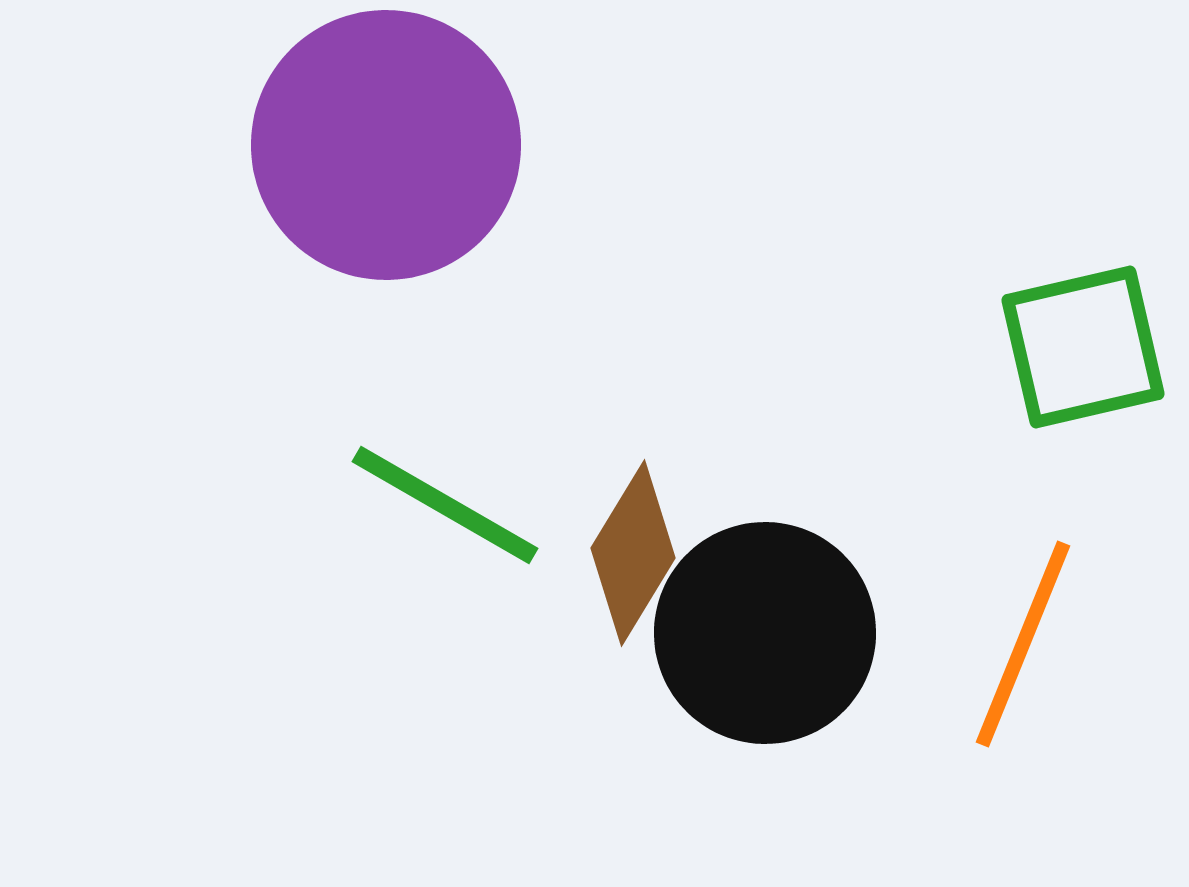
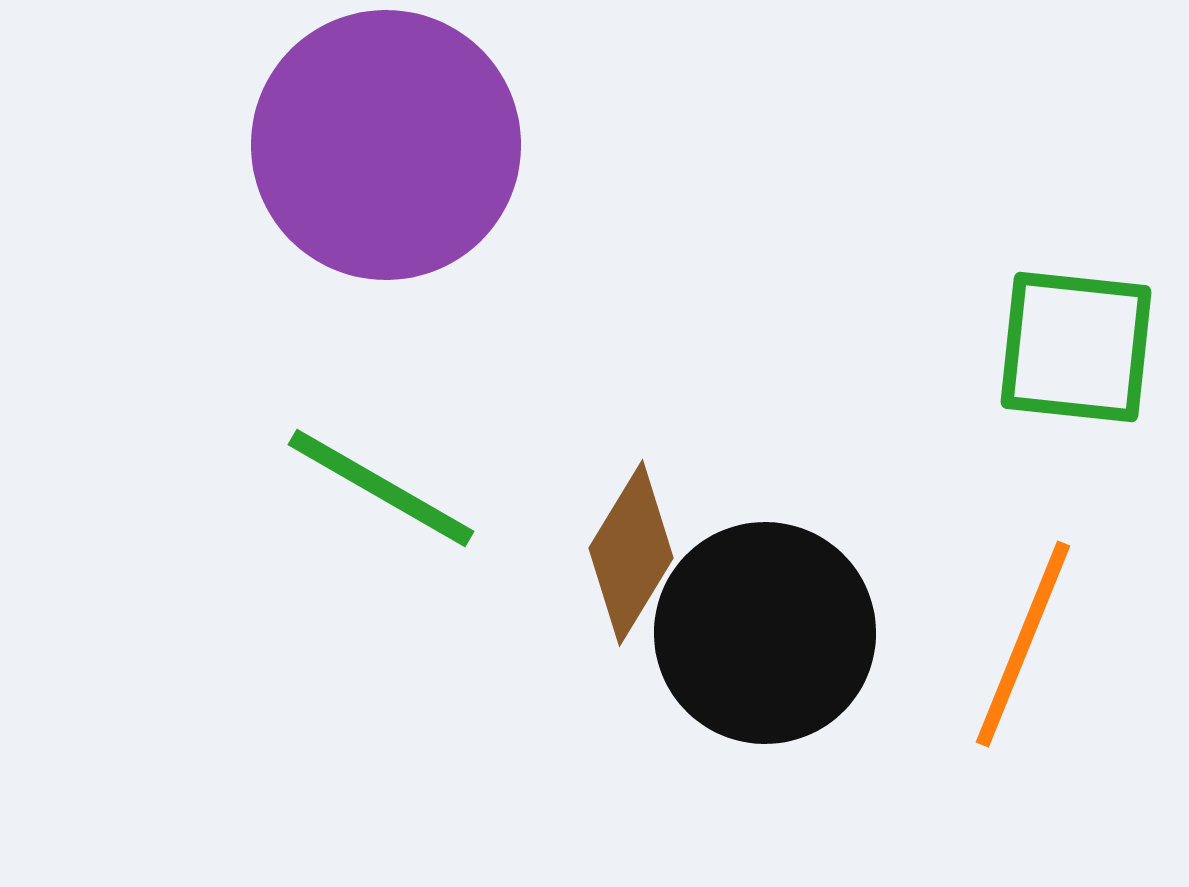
green square: moved 7 px left; rotated 19 degrees clockwise
green line: moved 64 px left, 17 px up
brown diamond: moved 2 px left
